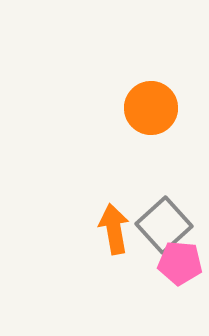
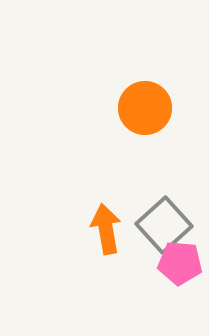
orange circle: moved 6 px left
orange arrow: moved 8 px left
